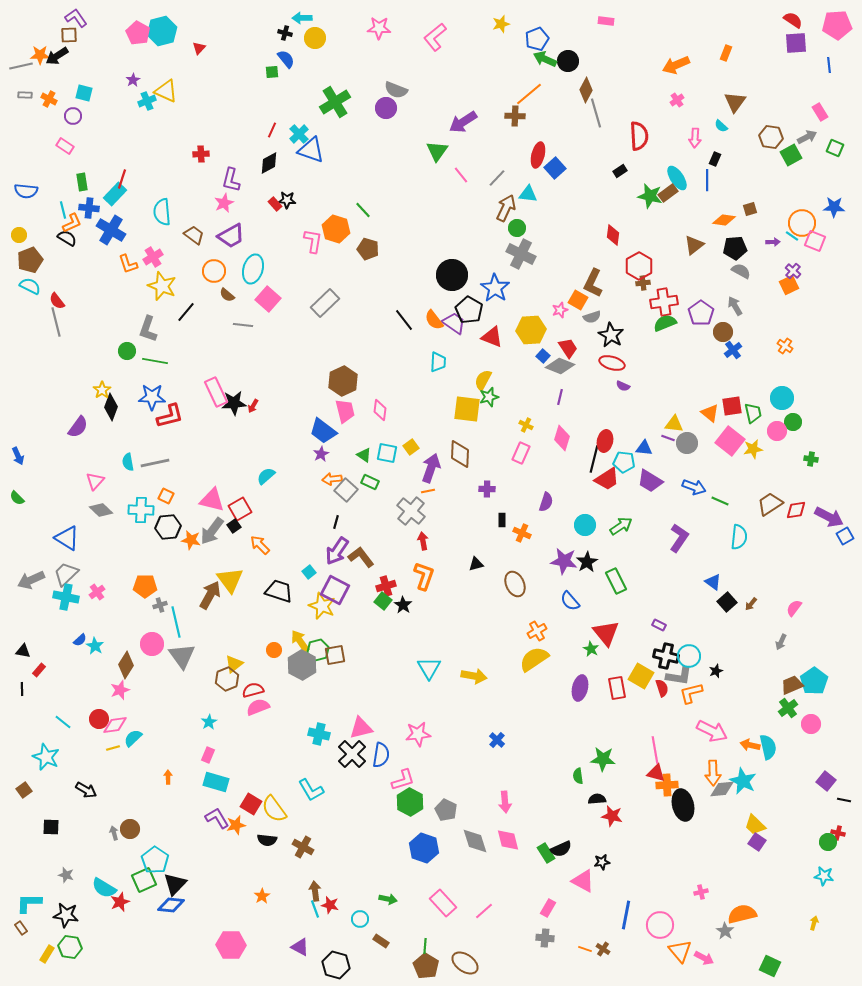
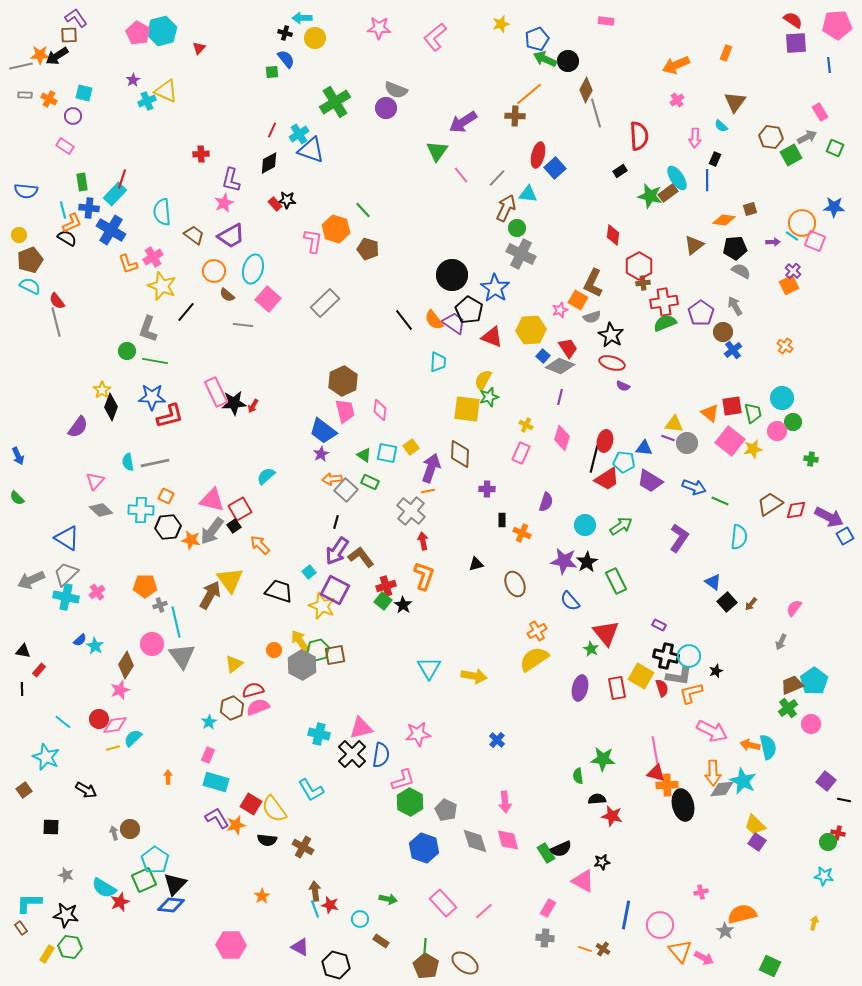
cyan cross at (299, 134): rotated 12 degrees clockwise
brown hexagon at (227, 679): moved 5 px right, 29 px down
